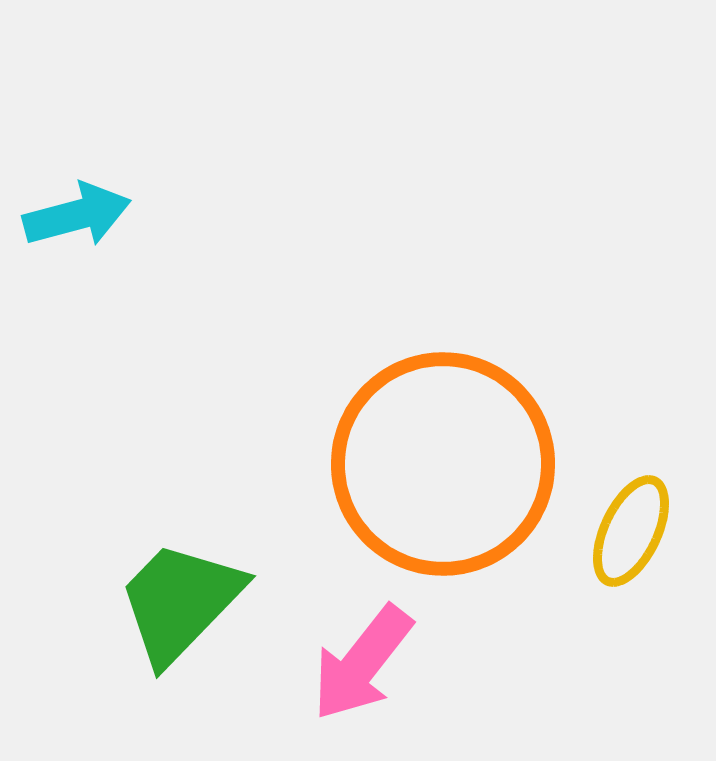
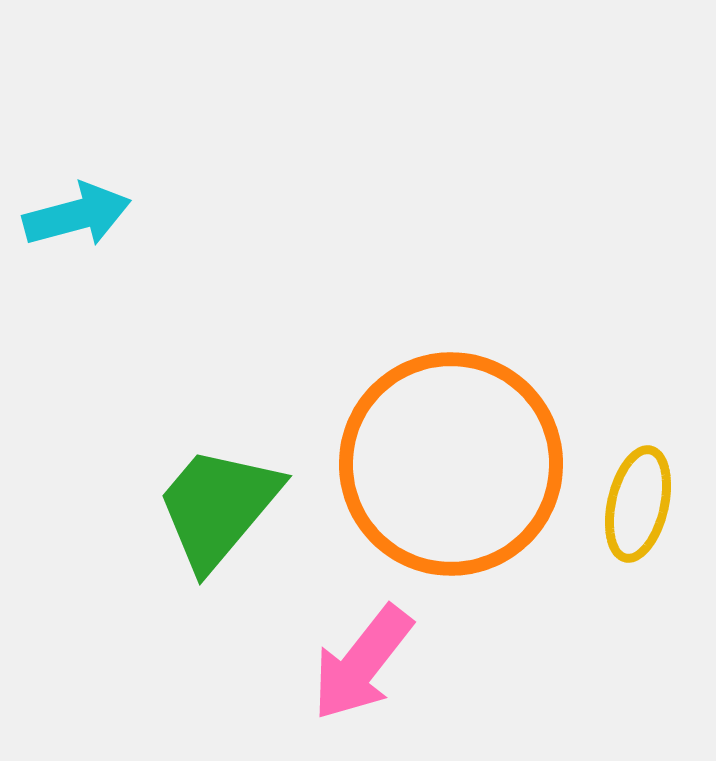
orange circle: moved 8 px right
yellow ellipse: moved 7 px right, 27 px up; rotated 12 degrees counterclockwise
green trapezoid: moved 38 px right, 95 px up; rotated 4 degrees counterclockwise
